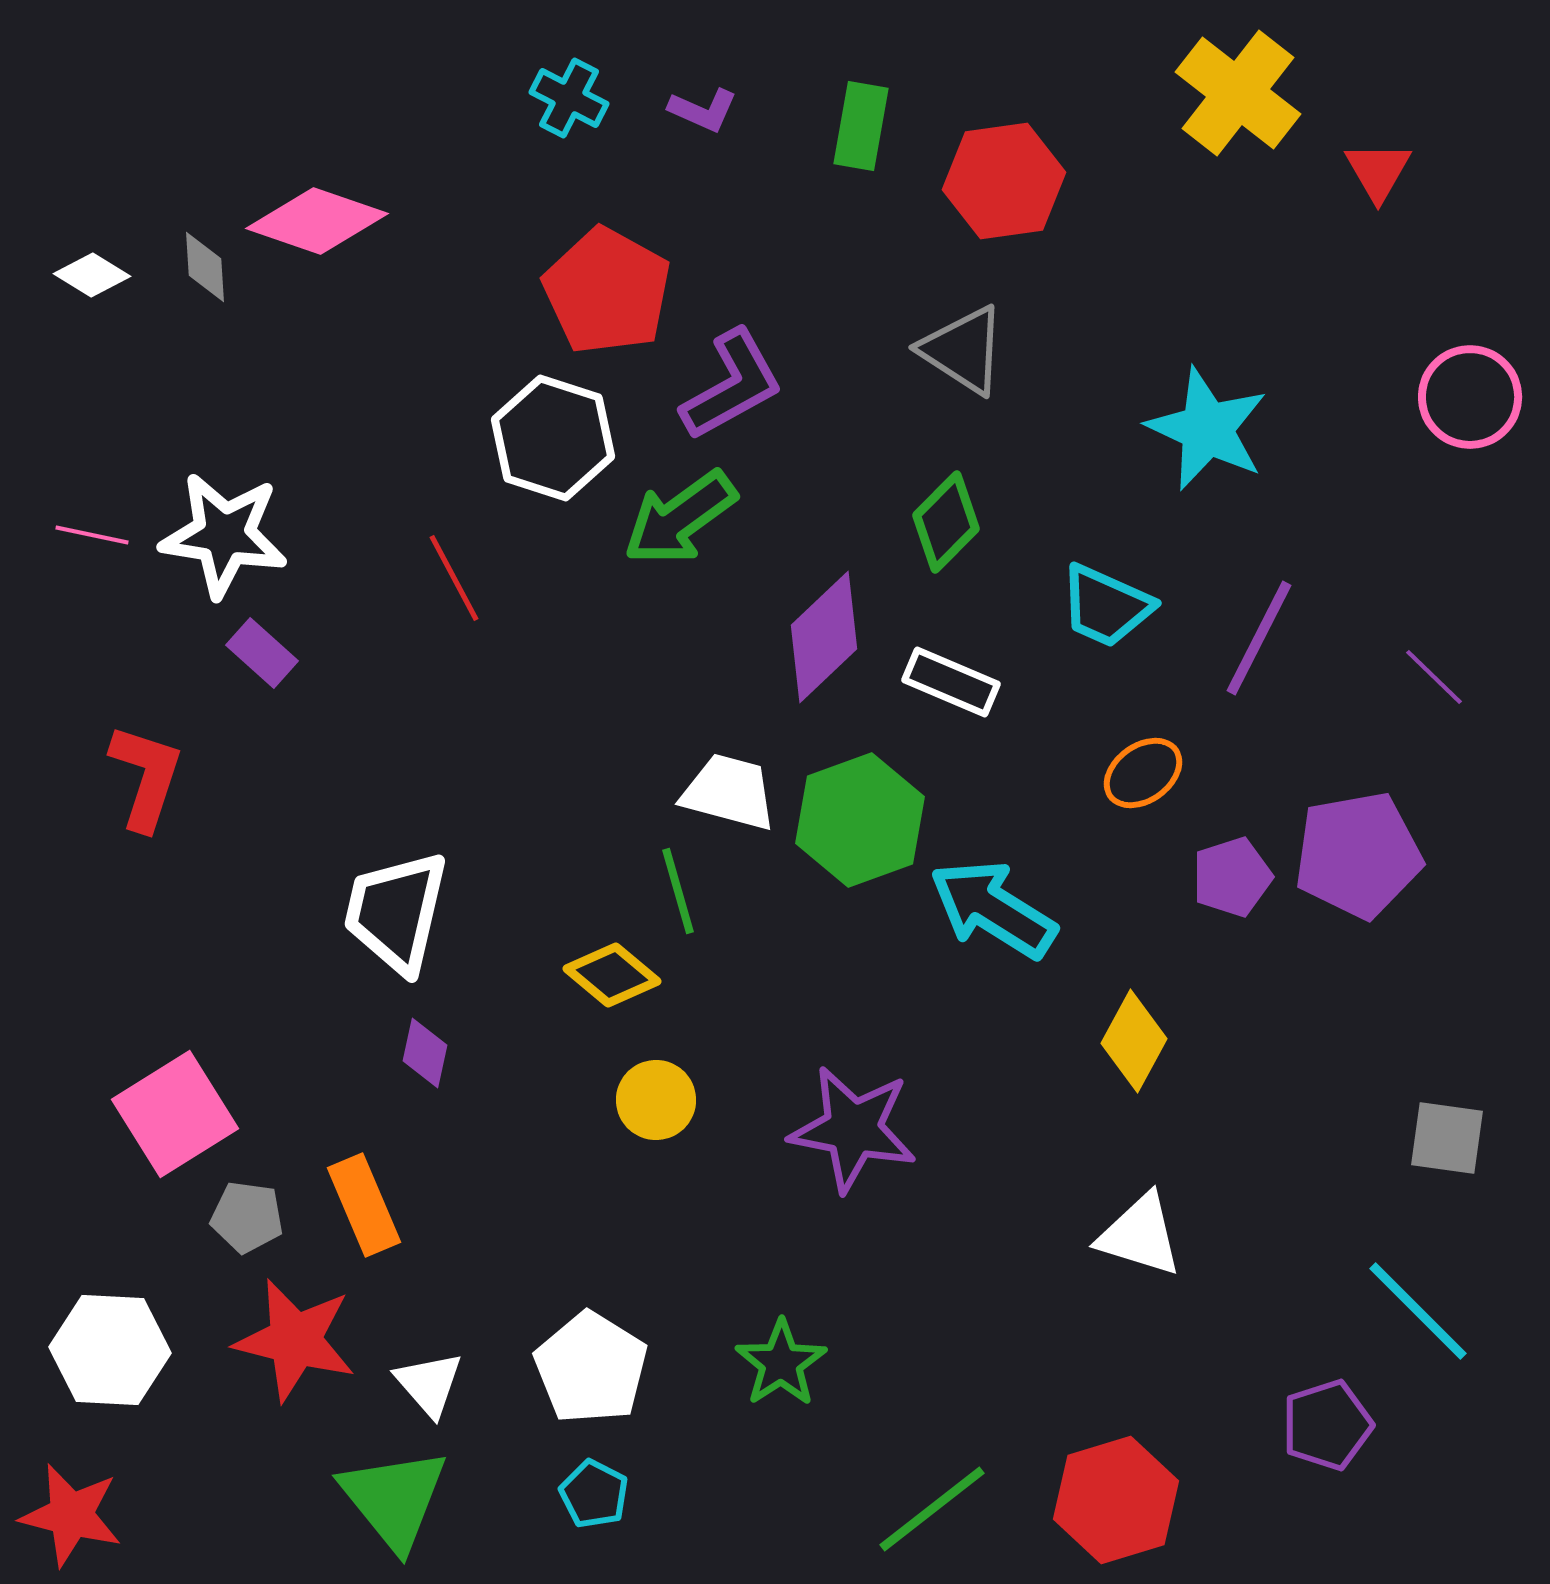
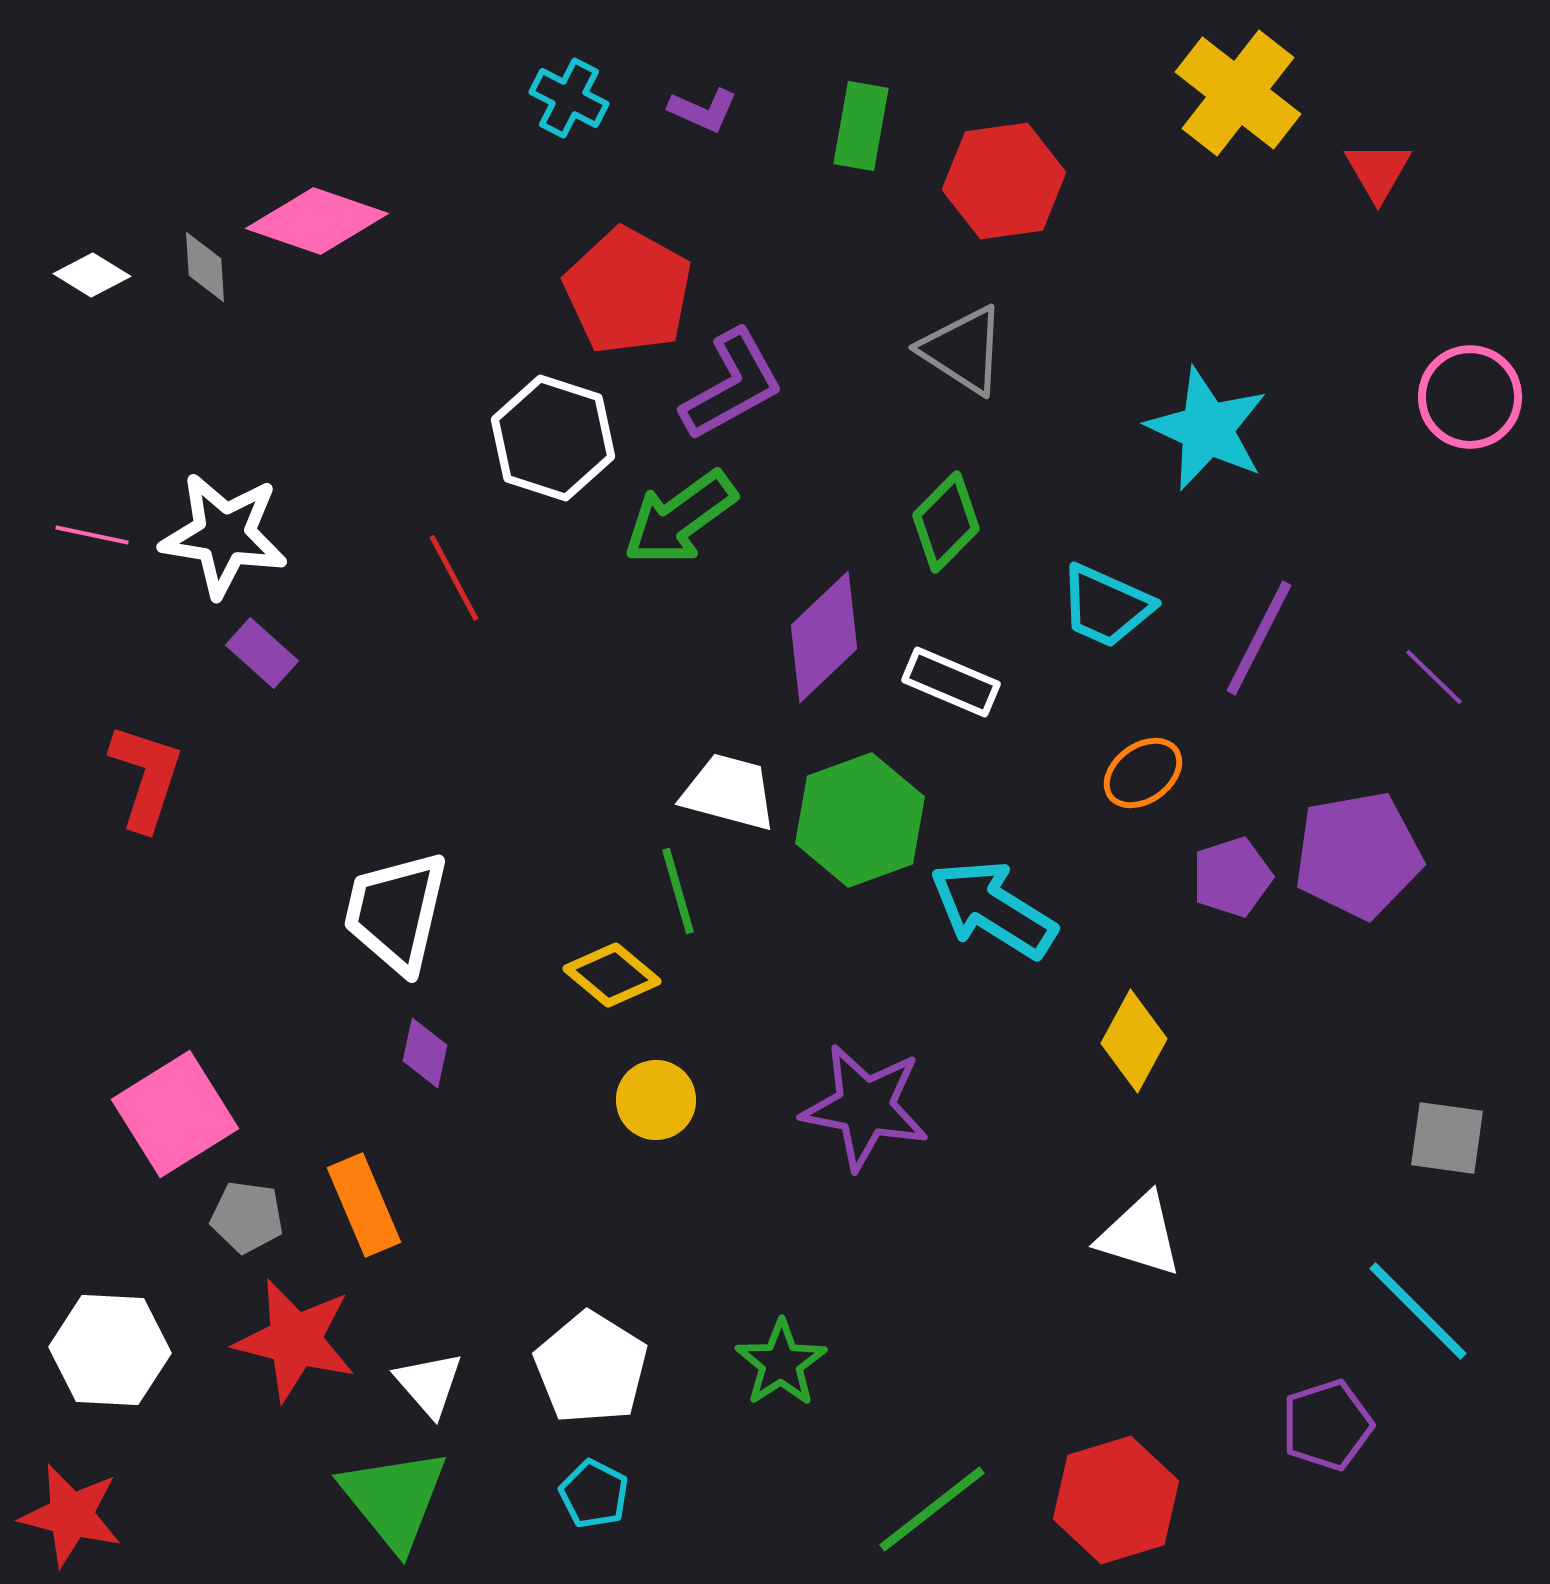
red pentagon at (607, 291): moved 21 px right
purple star at (853, 1129): moved 12 px right, 22 px up
